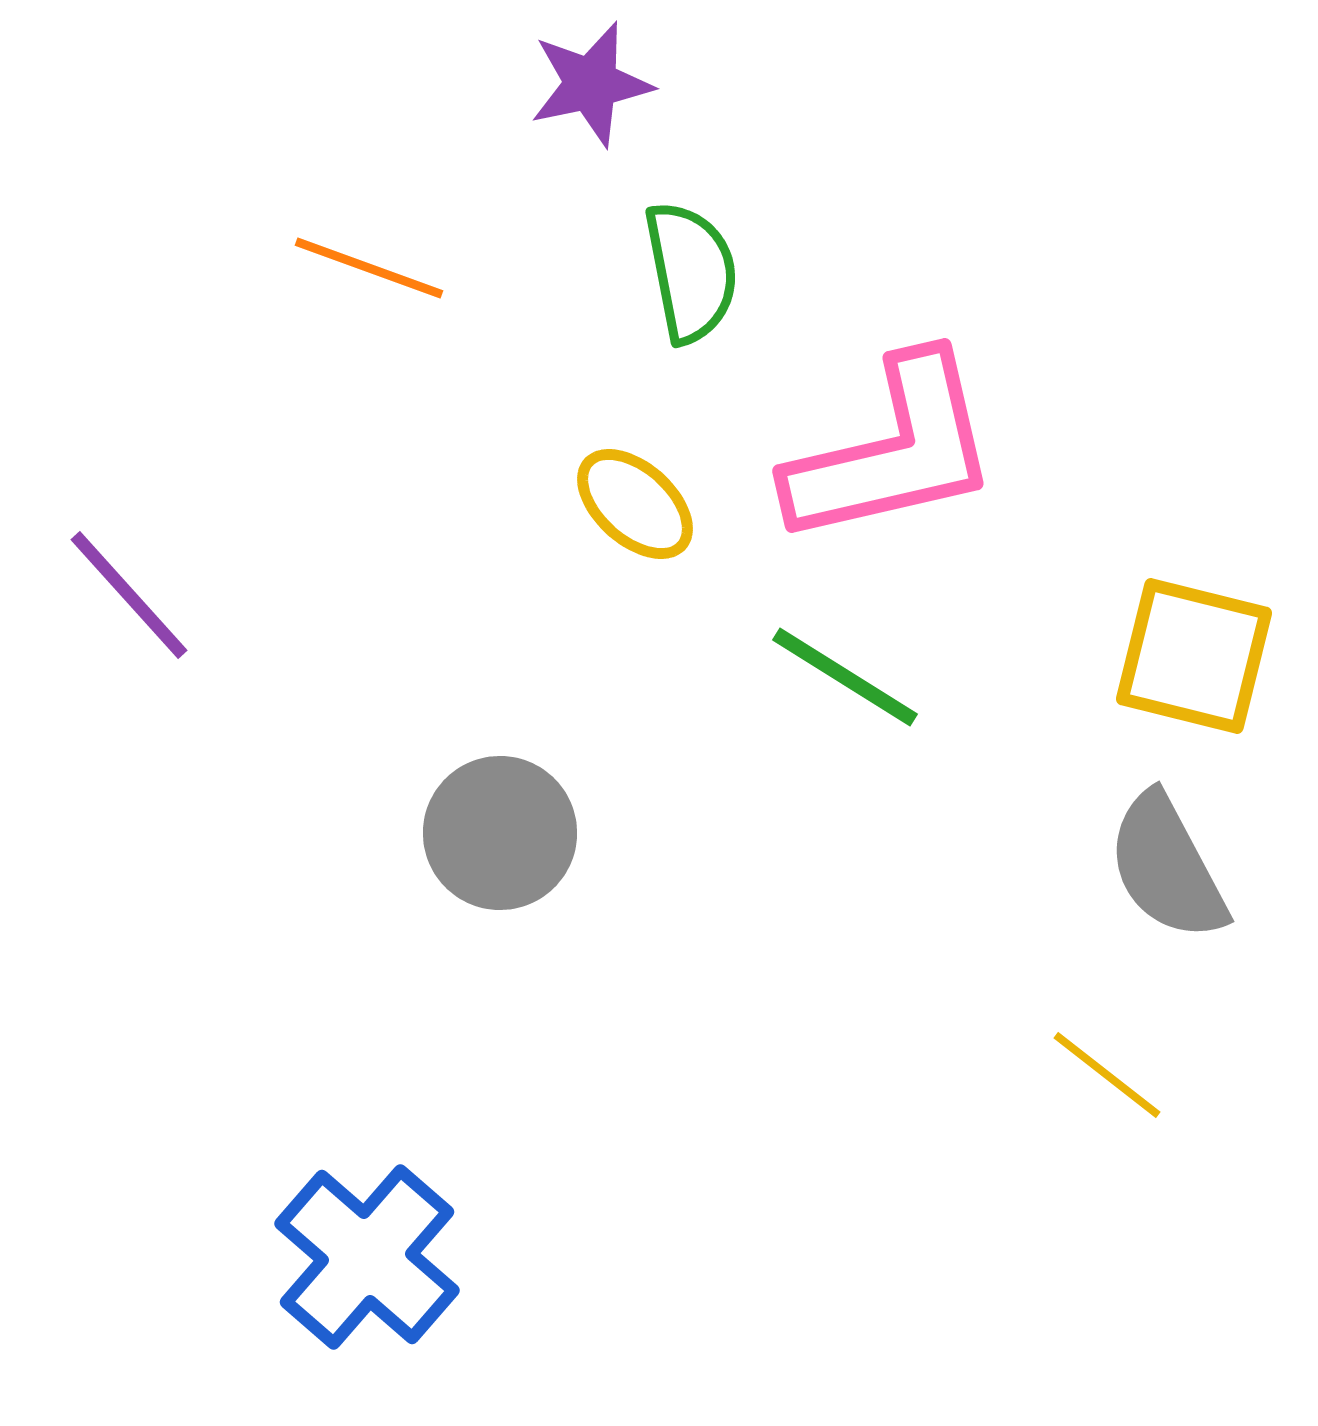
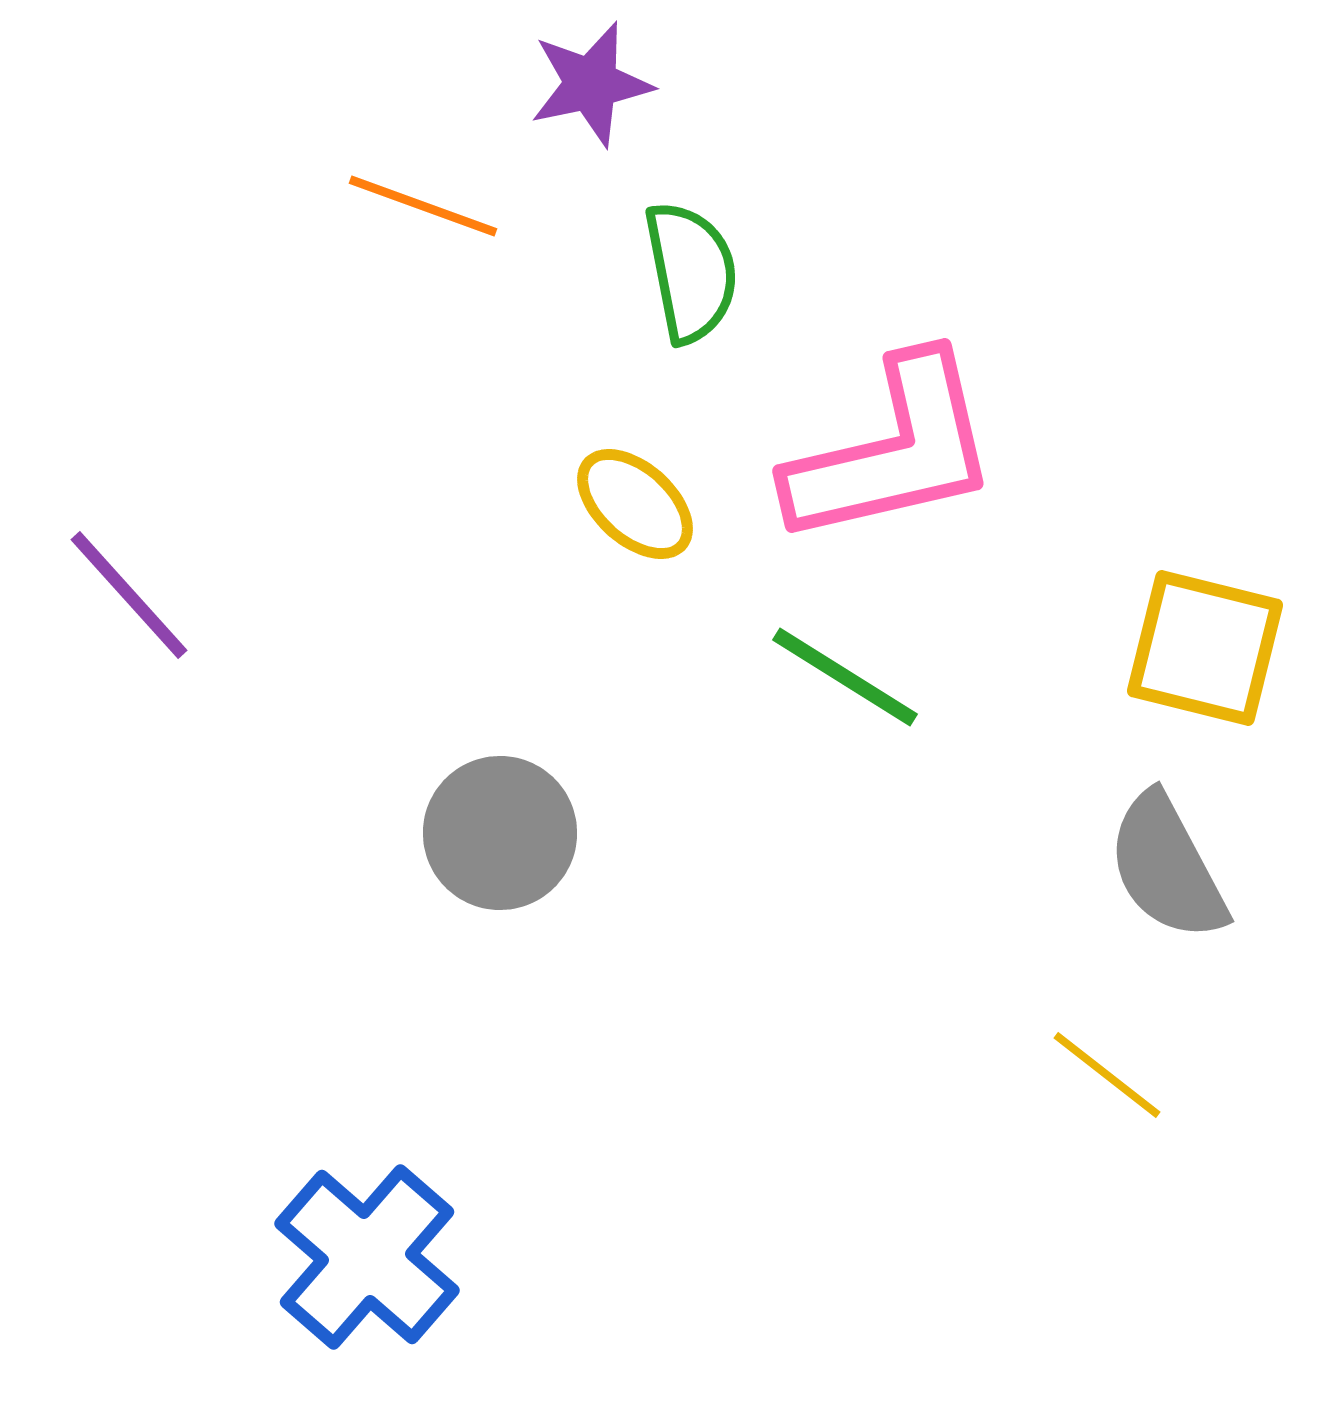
orange line: moved 54 px right, 62 px up
yellow square: moved 11 px right, 8 px up
